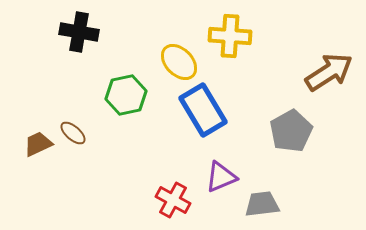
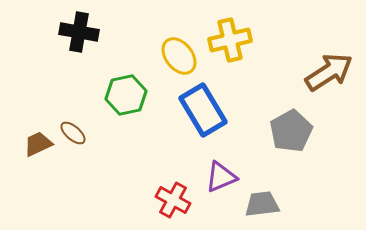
yellow cross: moved 4 px down; rotated 18 degrees counterclockwise
yellow ellipse: moved 6 px up; rotated 6 degrees clockwise
